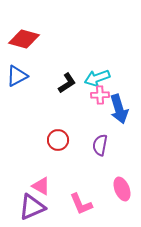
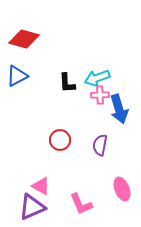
black L-shape: rotated 120 degrees clockwise
red circle: moved 2 px right
